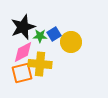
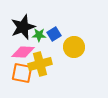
green star: moved 1 px left, 1 px up
yellow circle: moved 3 px right, 5 px down
pink diamond: rotated 30 degrees clockwise
yellow cross: rotated 20 degrees counterclockwise
orange square: rotated 25 degrees clockwise
